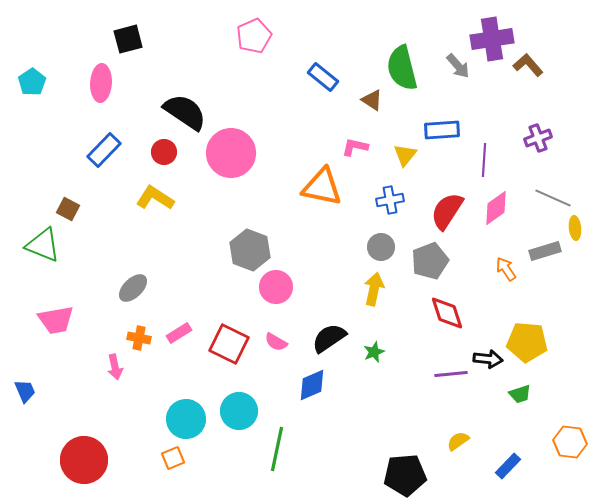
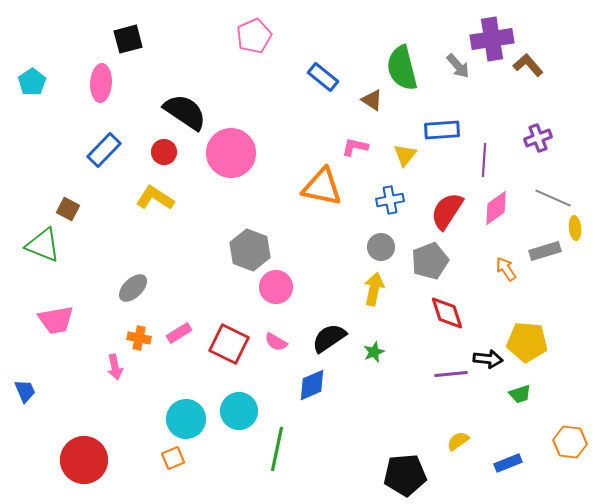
blue rectangle at (508, 466): moved 3 px up; rotated 24 degrees clockwise
